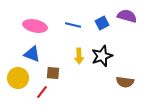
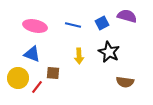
black star: moved 7 px right, 4 px up; rotated 25 degrees counterclockwise
red line: moved 5 px left, 5 px up
